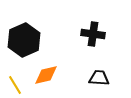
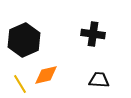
black trapezoid: moved 2 px down
yellow line: moved 5 px right, 1 px up
